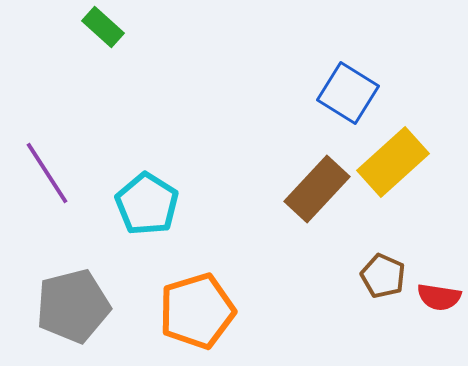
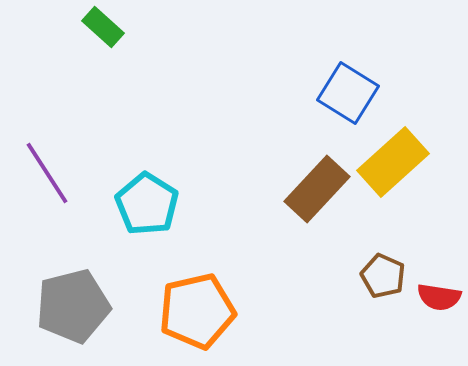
orange pentagon: rotated 4 degrees clockwise
